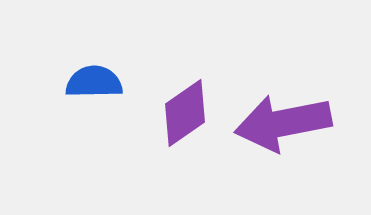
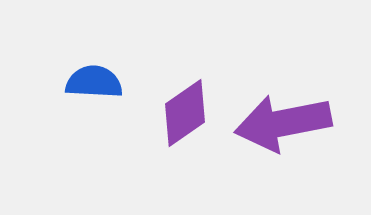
blue semicircle: rotated 4 degrees clockwise
